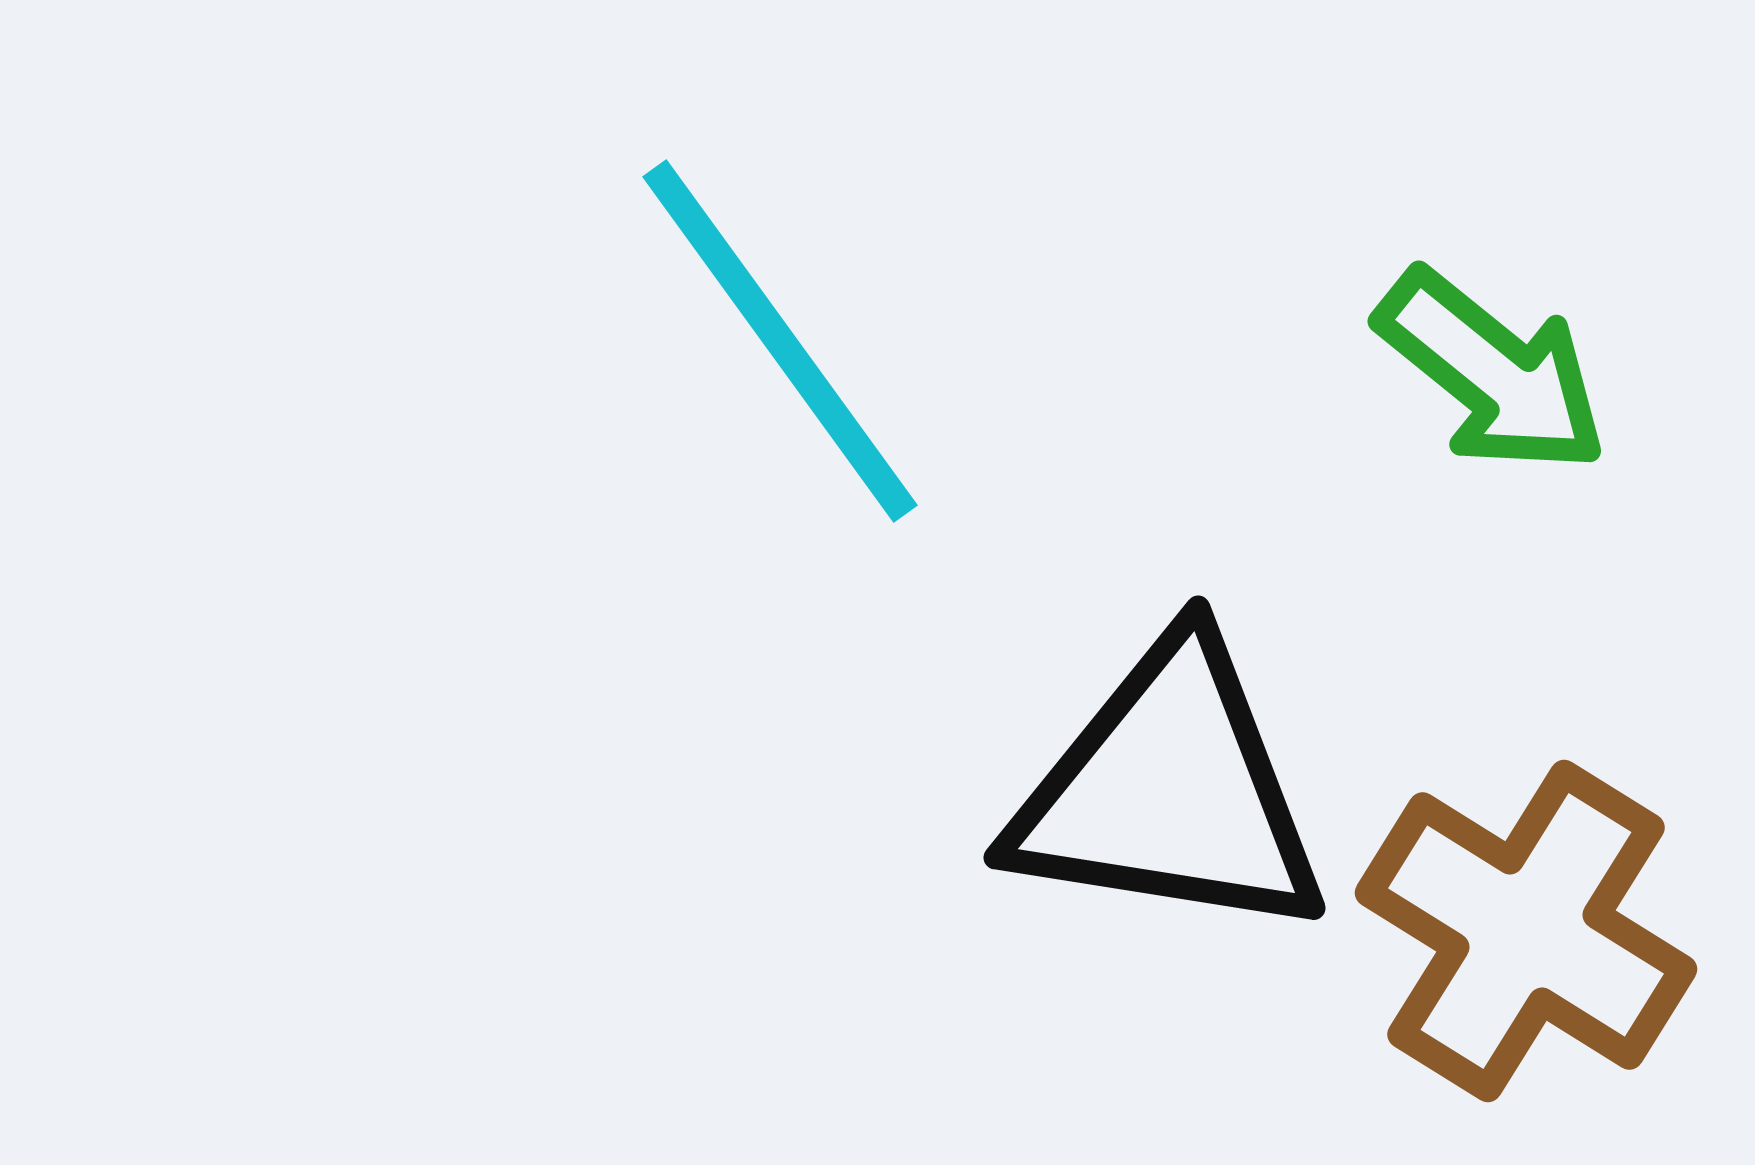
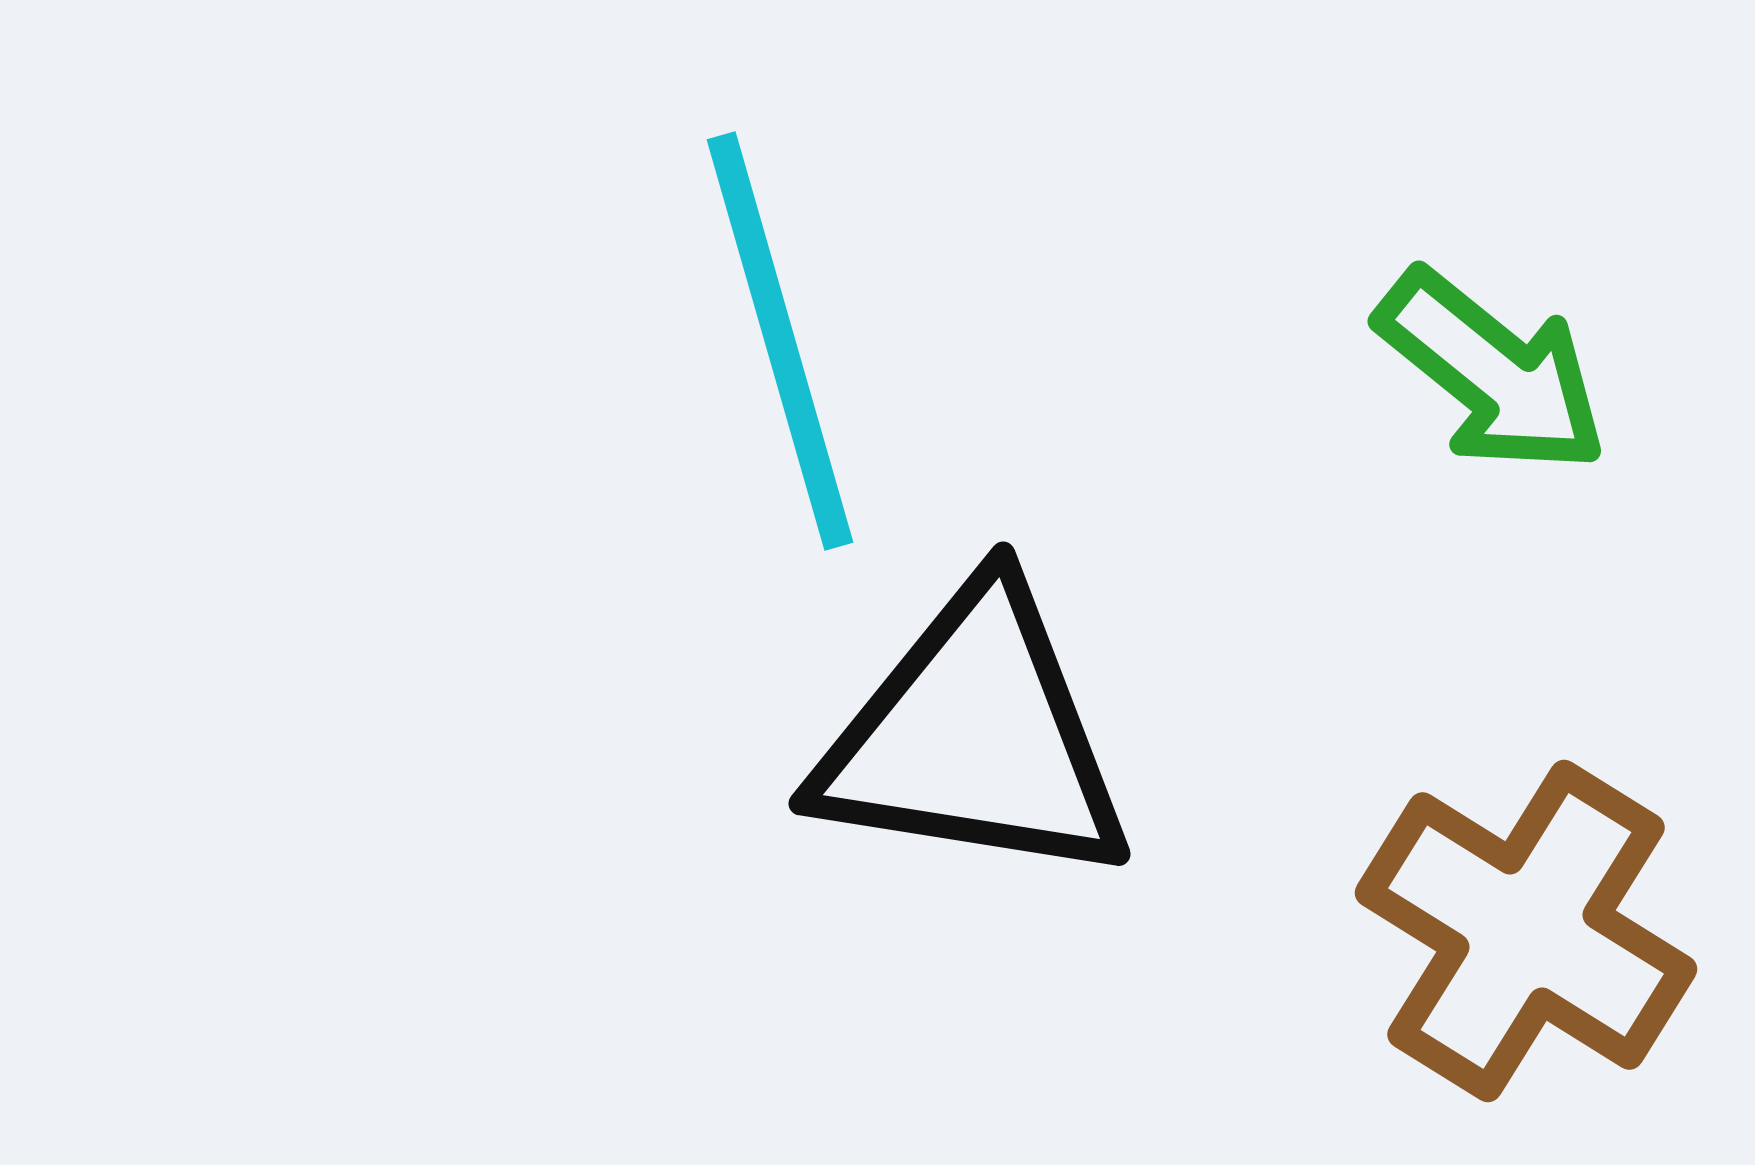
cyan line: rotated 20 degrees clockwise
black triangle: moved 195 px left, 54 px up
